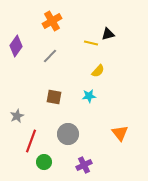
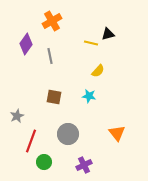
purple diamond: moved 10 px right, 2 px up
gray line: rotated 56 degrees counterclockwise
cyan star: rotated 16 degrees clockwise
orange triangle: moved 3 px left
